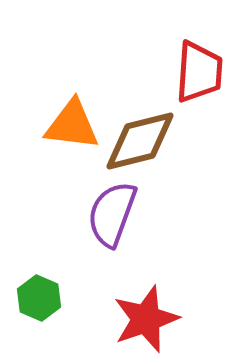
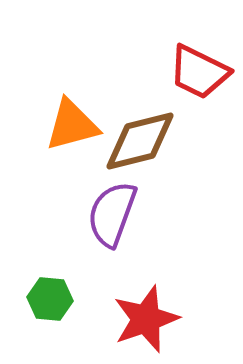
red trapezoid: rotated 112 degrees clockwise
orange triangle: rotated 22 degrees counterclockwise
green hexagon: moved 11 px right, 1 px down; rotated 18 degrees counterclockwise
